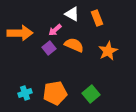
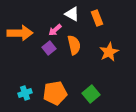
orange semicircle: rotated 54 degrees clockwise
orange star: moved 1 px right, 1 px down
